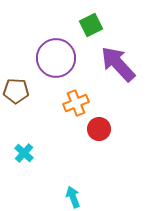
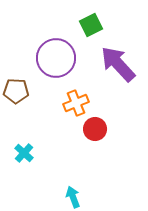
red circle: moved 4 px left
